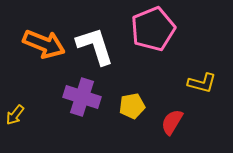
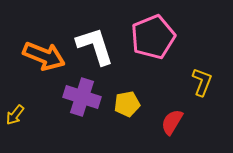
pink pentagon: moved 8 px down
orange arrow: moved 12 px down
yellow L-shape: moved 1 px up; rotated 84 degrees counterclockwise
yellow pentagon: moved 5 px left, 2 px up
